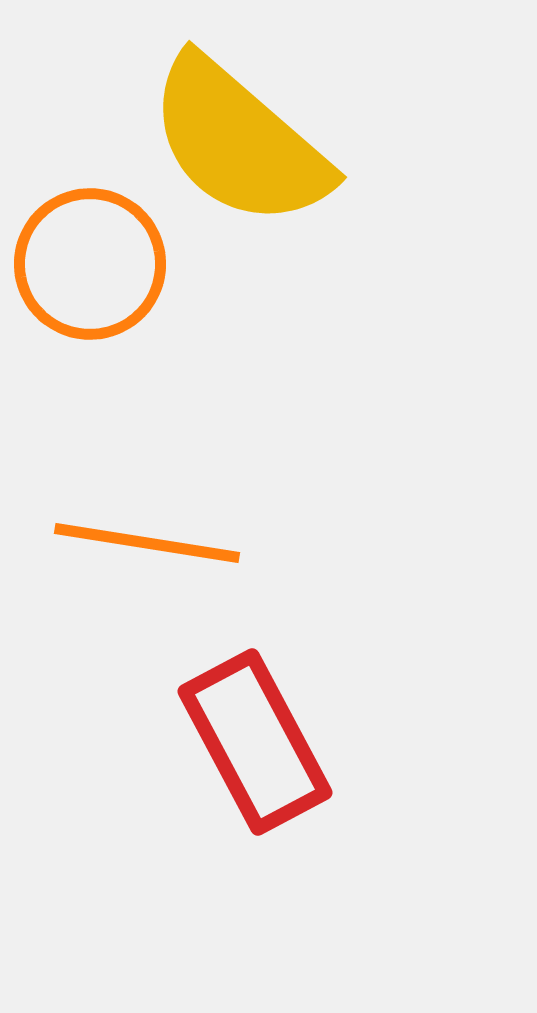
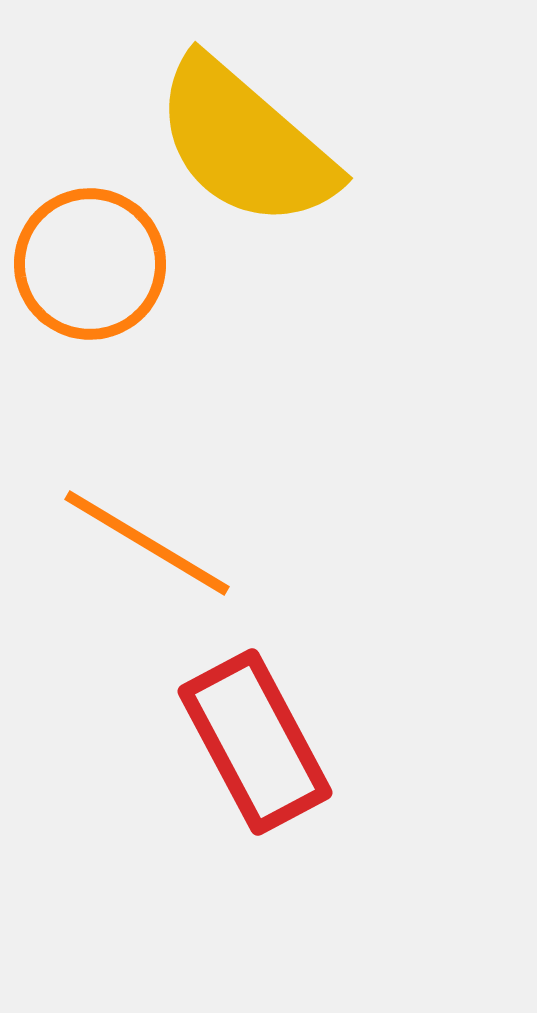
yellow semicircle: moved 6 px right, 1 px down
orange line: rotated 22 degrees clockwise
